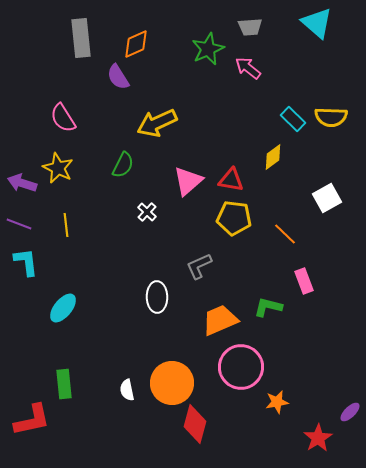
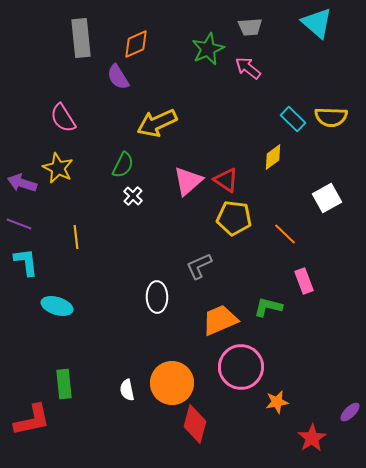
red triangle: moved 5 px left; rotated 24 degrees clockwise
white cross: moved 14 px left, 16 px up
yellow line: moved 10 px right, 12 px down
cyan ellipse: moved 6 px left, 2 px up; rotated 68 degrees clockwise
red star: moved 6 px left
